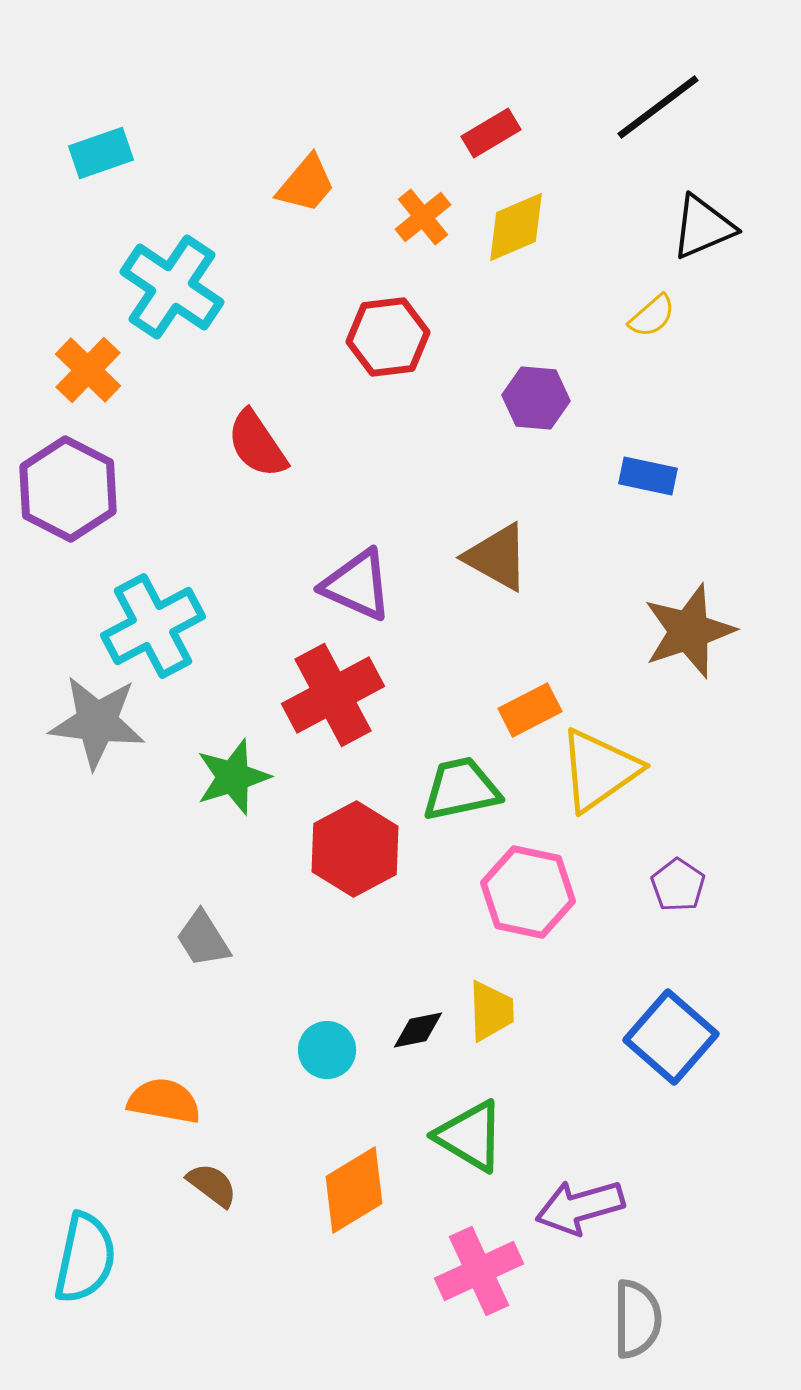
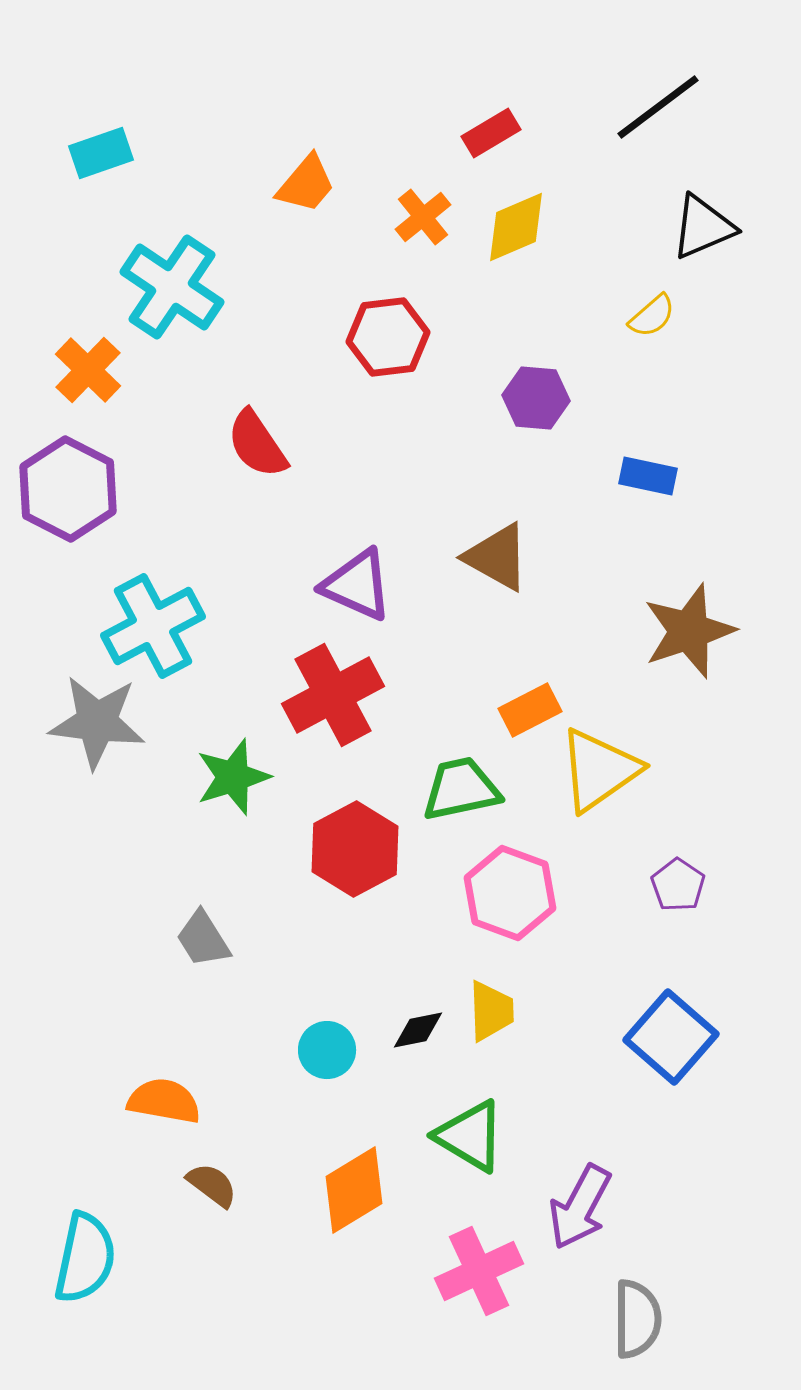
pink hexagon at (528, 892): moved 18 px left, 1 px down; rotated 8 degrees clockwise
purple arrow at (580, 1207): rotated 46 degrees counterclockwise
